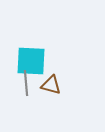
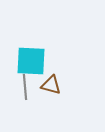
gray line: moved 1 px left, 4 px down
